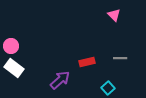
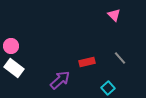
gray line: rotated 48 degrees clockwise
